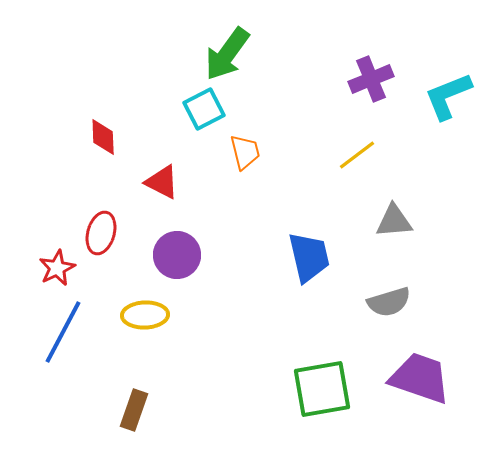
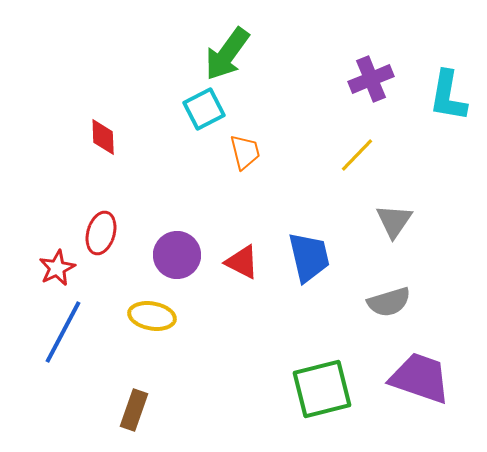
cyan L-shape: rotated 58 degrees counterclockwise
yellow line: rotated 9 degrees counterclockwise
red triangle: moved 80 px right, 80 px down
gray triangle: rotated 51 degrees counterclockwise
yellow ellipse: moved 7 px right, 1 px down; rotated 12 degrees clockwise
green square: rotated 4 degrees counterclockwise
